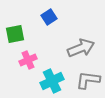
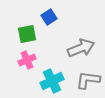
green square: moved 12 px right
pink cross: moved 1 px left
